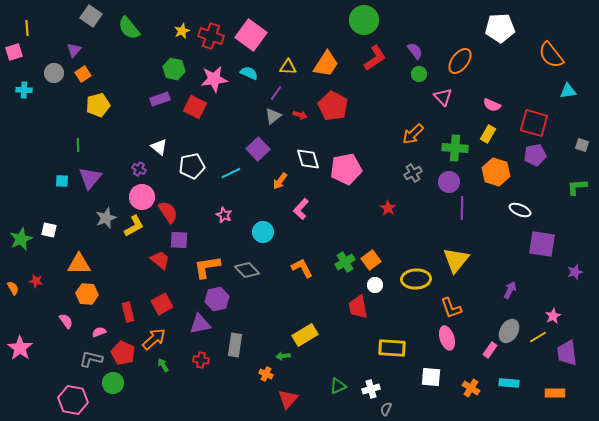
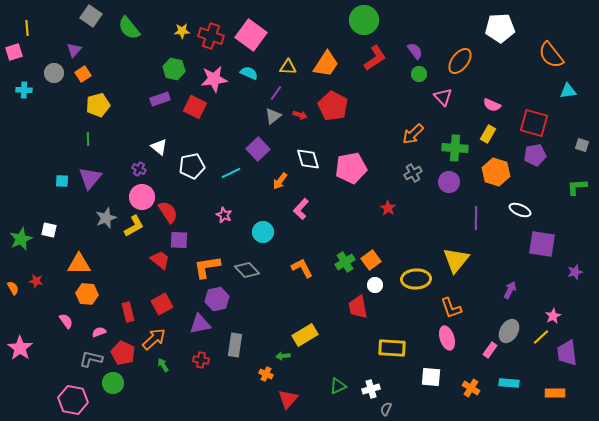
yellow star at (182, 31): rotated 21 degrees clockwise
green line at (78, 145): moved 10 px right, 6 px up
pink pentagon at (346, 169): moved 5 px right, 1 px up
purple line at (462, 208): moved 14 px right, 10 px down
yellow line at (538, 337): moved 3 px right; rotated 12 degrees counterclockwise
